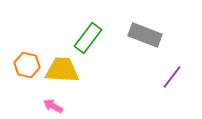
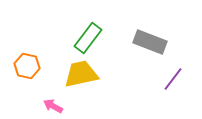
gray rectangle: moved 5 px right, 7 px down
orange hexagon: moved 1 px down
yellow trapezoid: moved 19 px right, 4 px down; rotated 15 degrees counterclockwise
purple line: moved 1 px right, 2 px down
